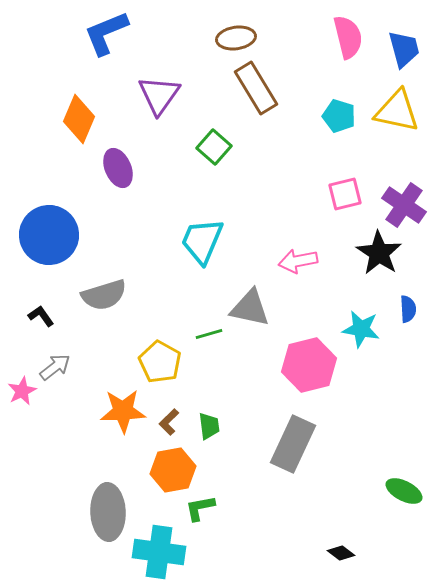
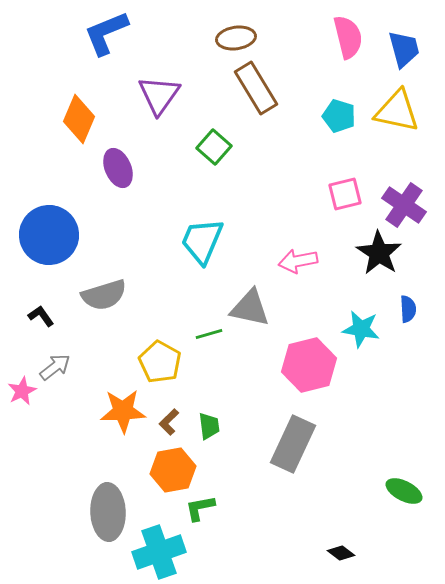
cyan cross: rotated 27 degrees counterclockwise
